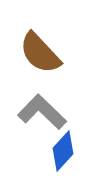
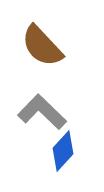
brown semicircle: moved 2 px right, 7 px up
